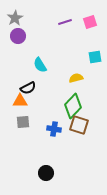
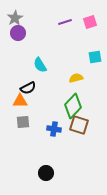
purple circle: moved 3 px up
